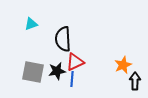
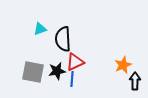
cyan triangle: moved 9 px right, 5 px down
